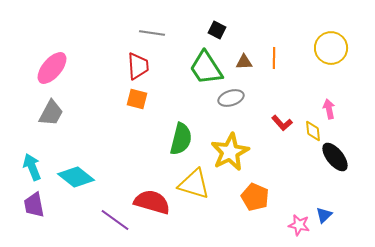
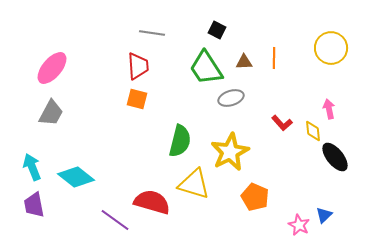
green semicircle: moved 1 px left, 2 px down
pink star: rotated 15 degrees clockwise
